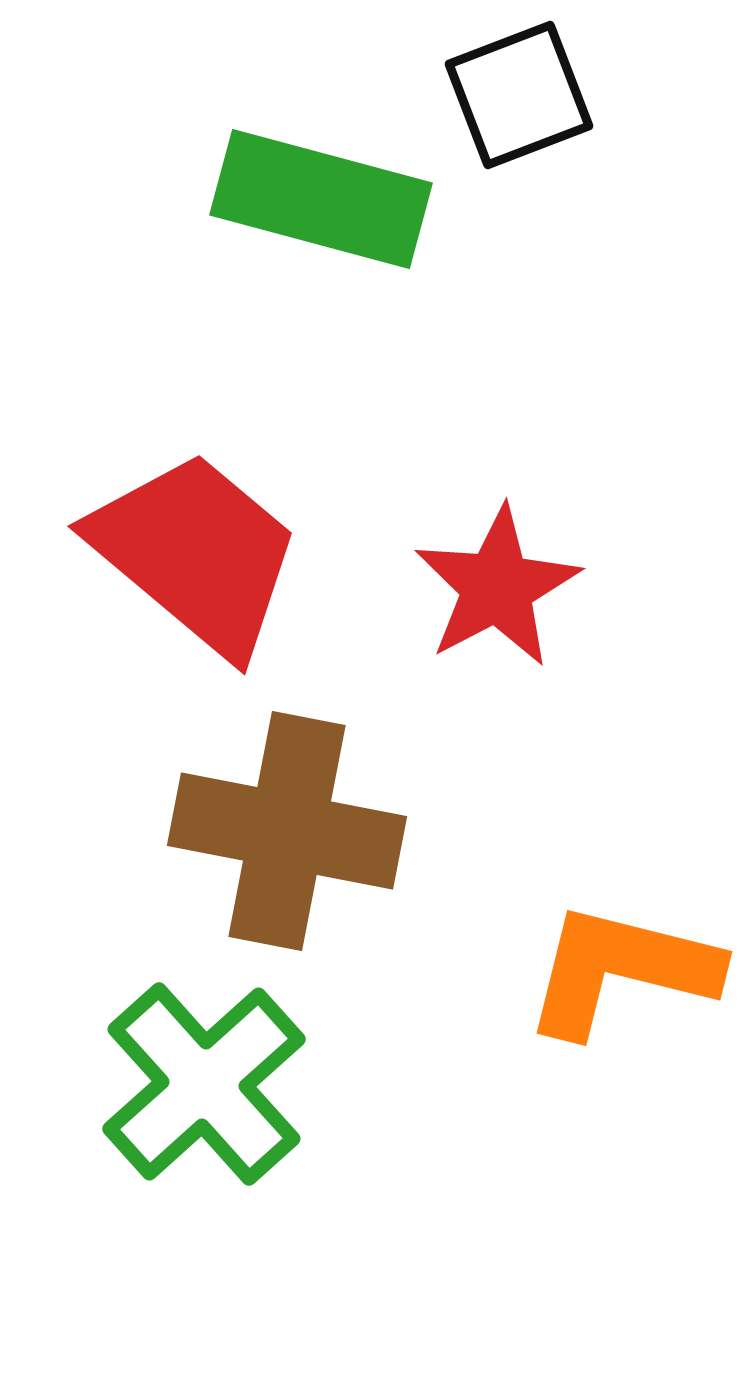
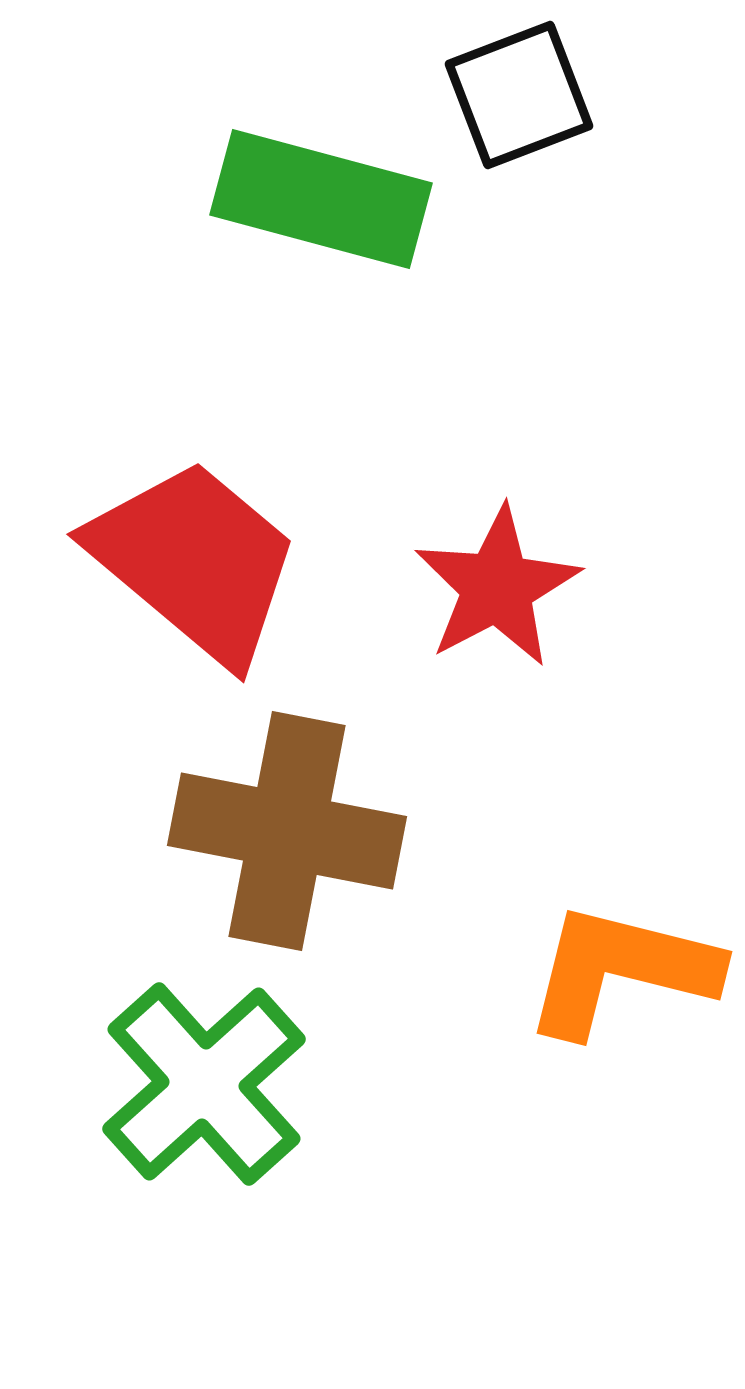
red trapezoid: moved 1 px left, 8 px down
